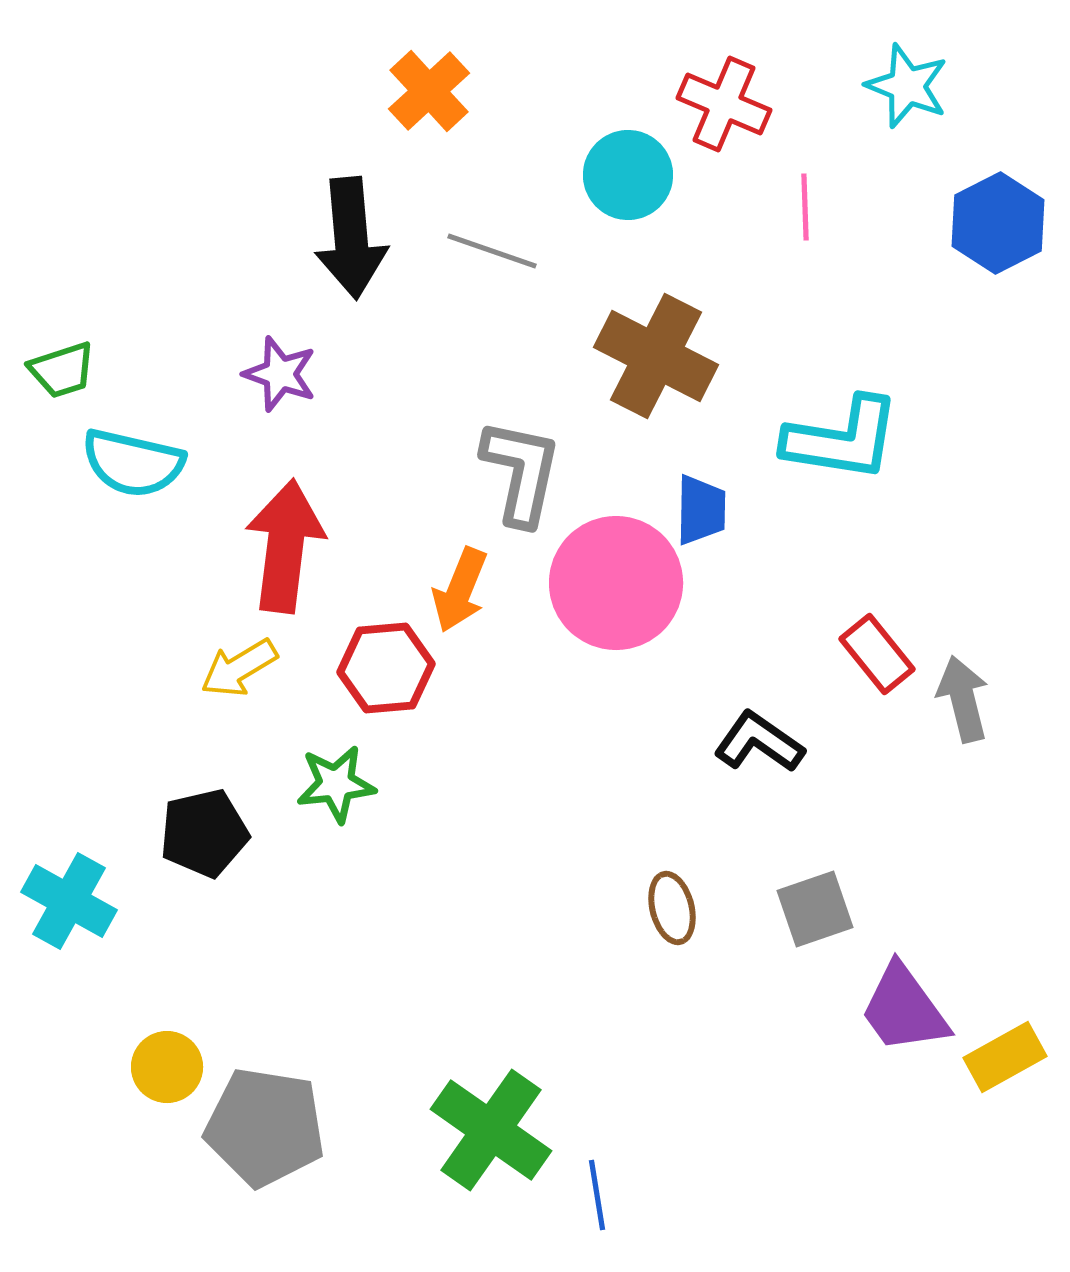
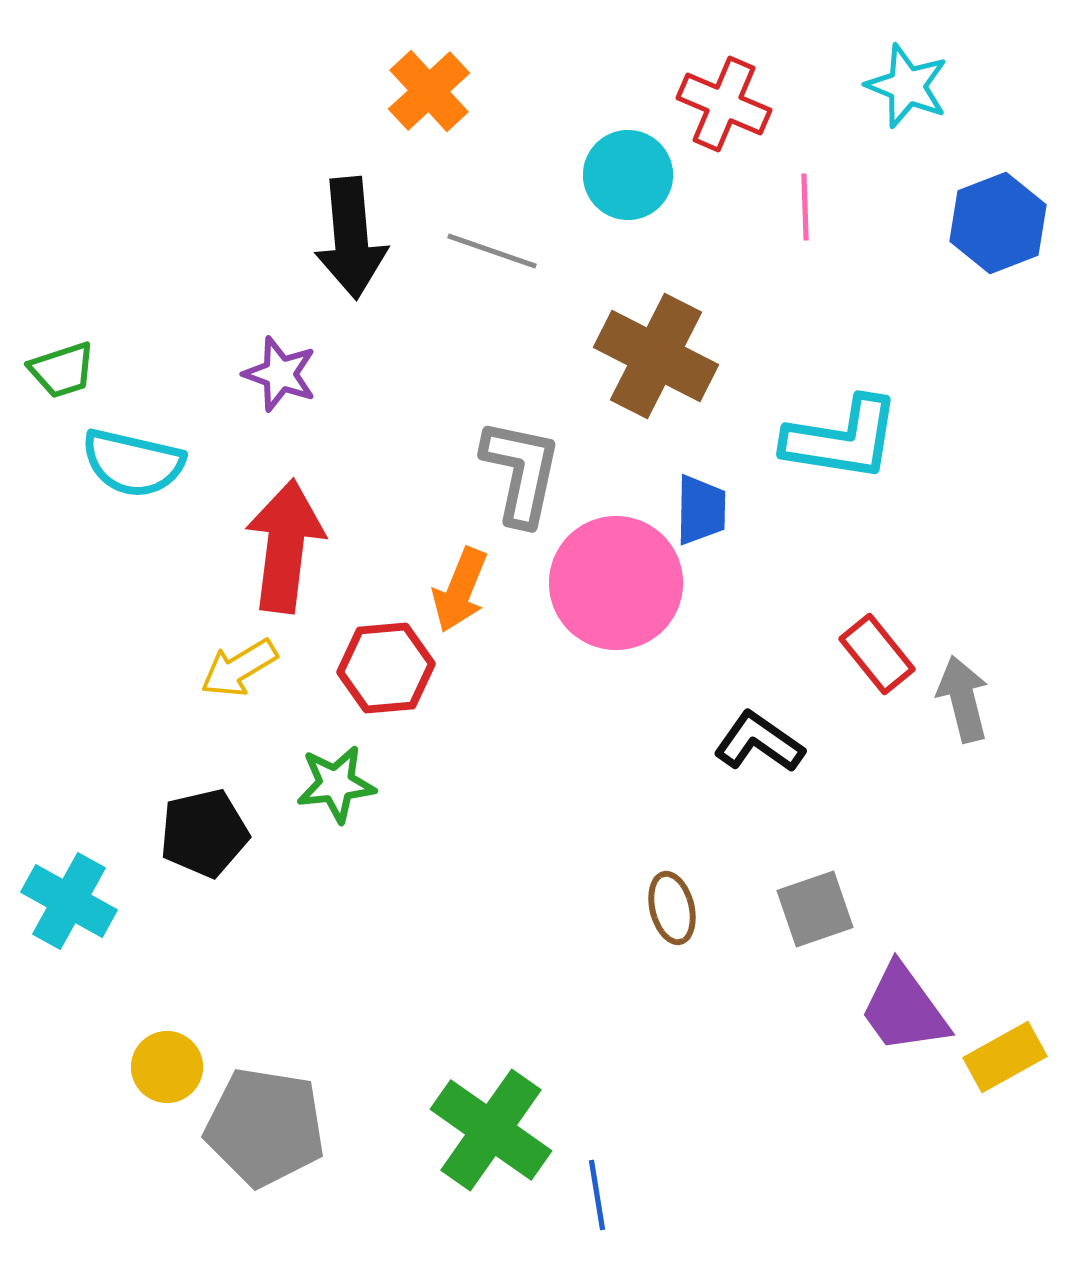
blue hexagon: rotated 6 degrees clockwise
